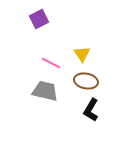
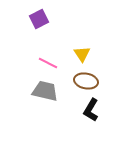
pink line: moved 3 px left
